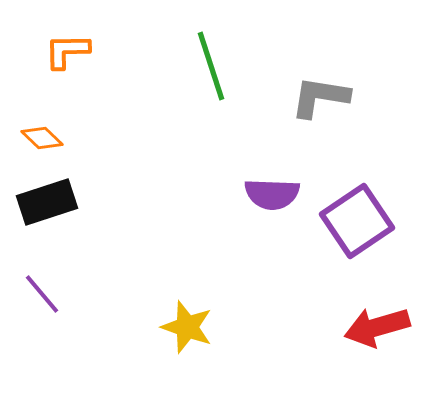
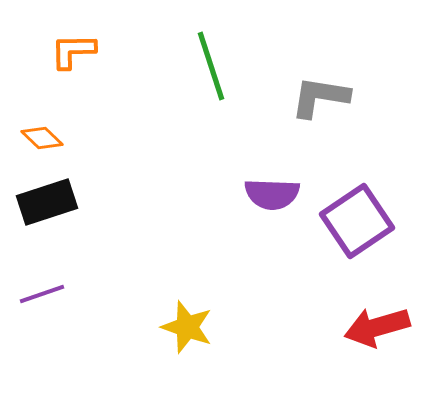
orange L-shape: moved 6 px right
purple line: rotated 69 degrees counterclockwise
